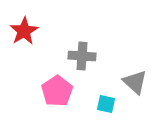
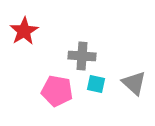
gray triangle: moved 1 px left, 1 px down
pink pentagon: rotated 28 degrees counterclockwise
cyan square: moved 10 px left, 20 px up
